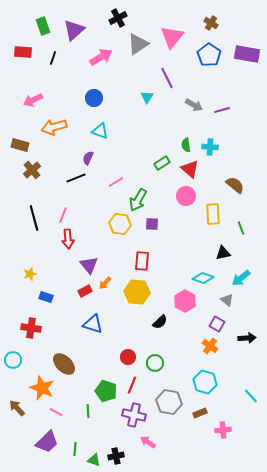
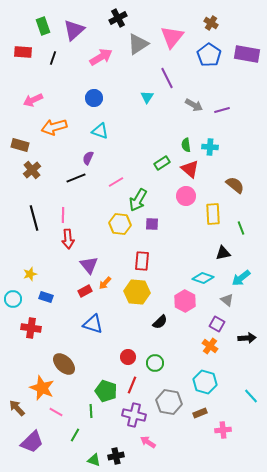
pink line at (63, 215): rotated 21 degrees counterclockwise
cyan circle at (13, 360): moved 61 px up
green line at (88, 411): moved 3 px right
purple trapezoid at (47, 442): moved 15 px left
green line at (75, 449): moved 14 px up; rotated 24 degrees clockwise
